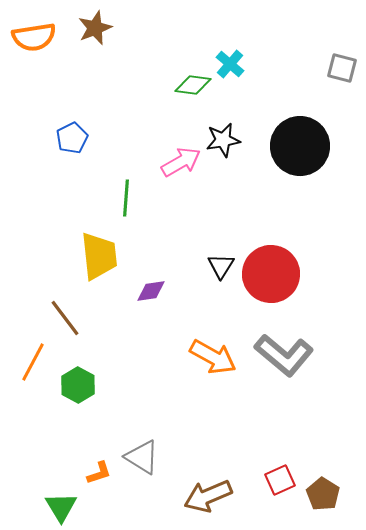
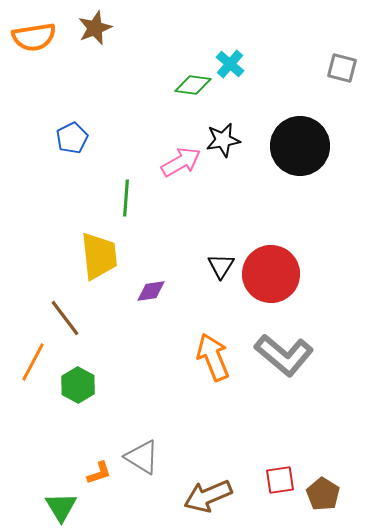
orange arrow: rotated 141 degrees counterclockwise
red square: rotated 16 degrees clockwise
